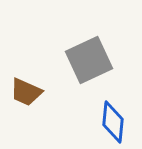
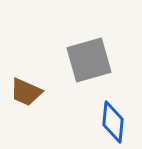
gray square: rotated 9 degrees clockwise
